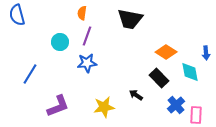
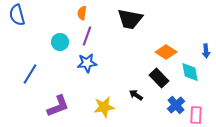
blue arrow: moved 2 px up
